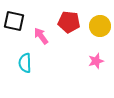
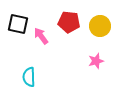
black square: moved 4 px right, 3 px down
cyan semicircle: moved 4 px right, 14 px down
